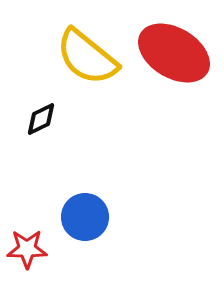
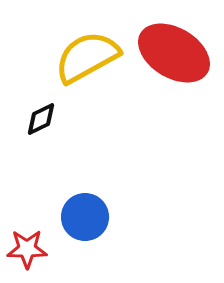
yellow semicircle: rotated 112 degrees clockwise
